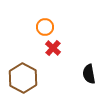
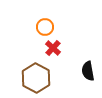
black semicircle: moved 1 px left, 3 px up
brown hexagon: moved 13 px right
